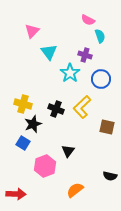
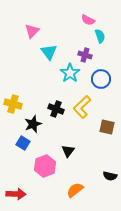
yellow cross: moved 10 px left
